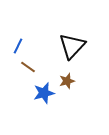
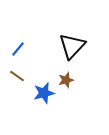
blue line: moved 3 px down; rotated 14 degrees clockwise
brown line: moved 11 px left, 9 px down
brown star: moved 1 px left, 1 px up
